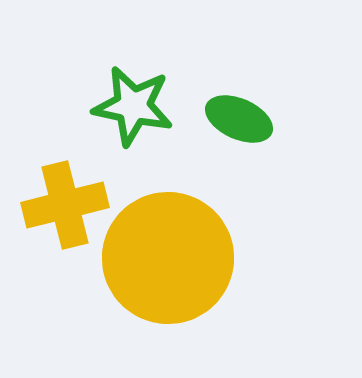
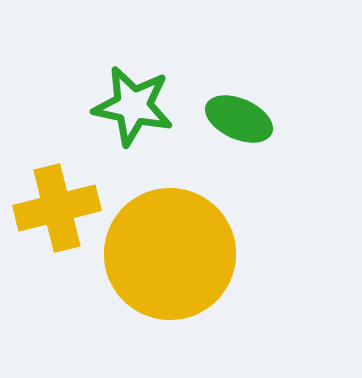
yellow cross: moved 8 px left, 3 px down
yellow circle: moved 2 px right, 4 px up
